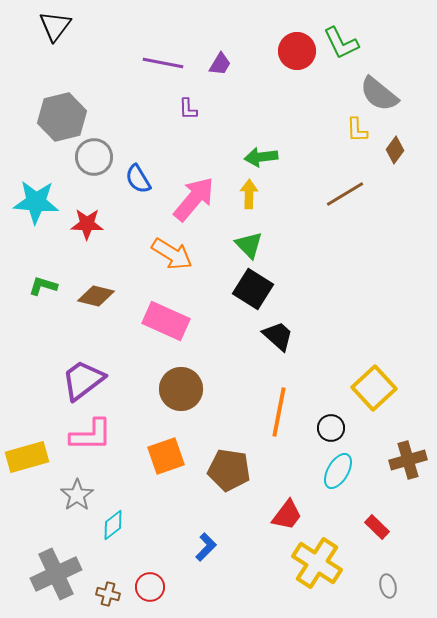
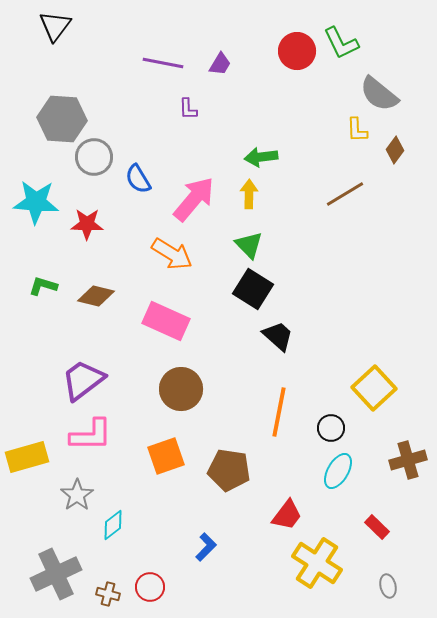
gray hexagon at (62, 117): moved 2 px down; rotated 18 degrees clockwise
